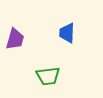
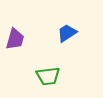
blue trapezoid: rotated 55 degrees clockwise
